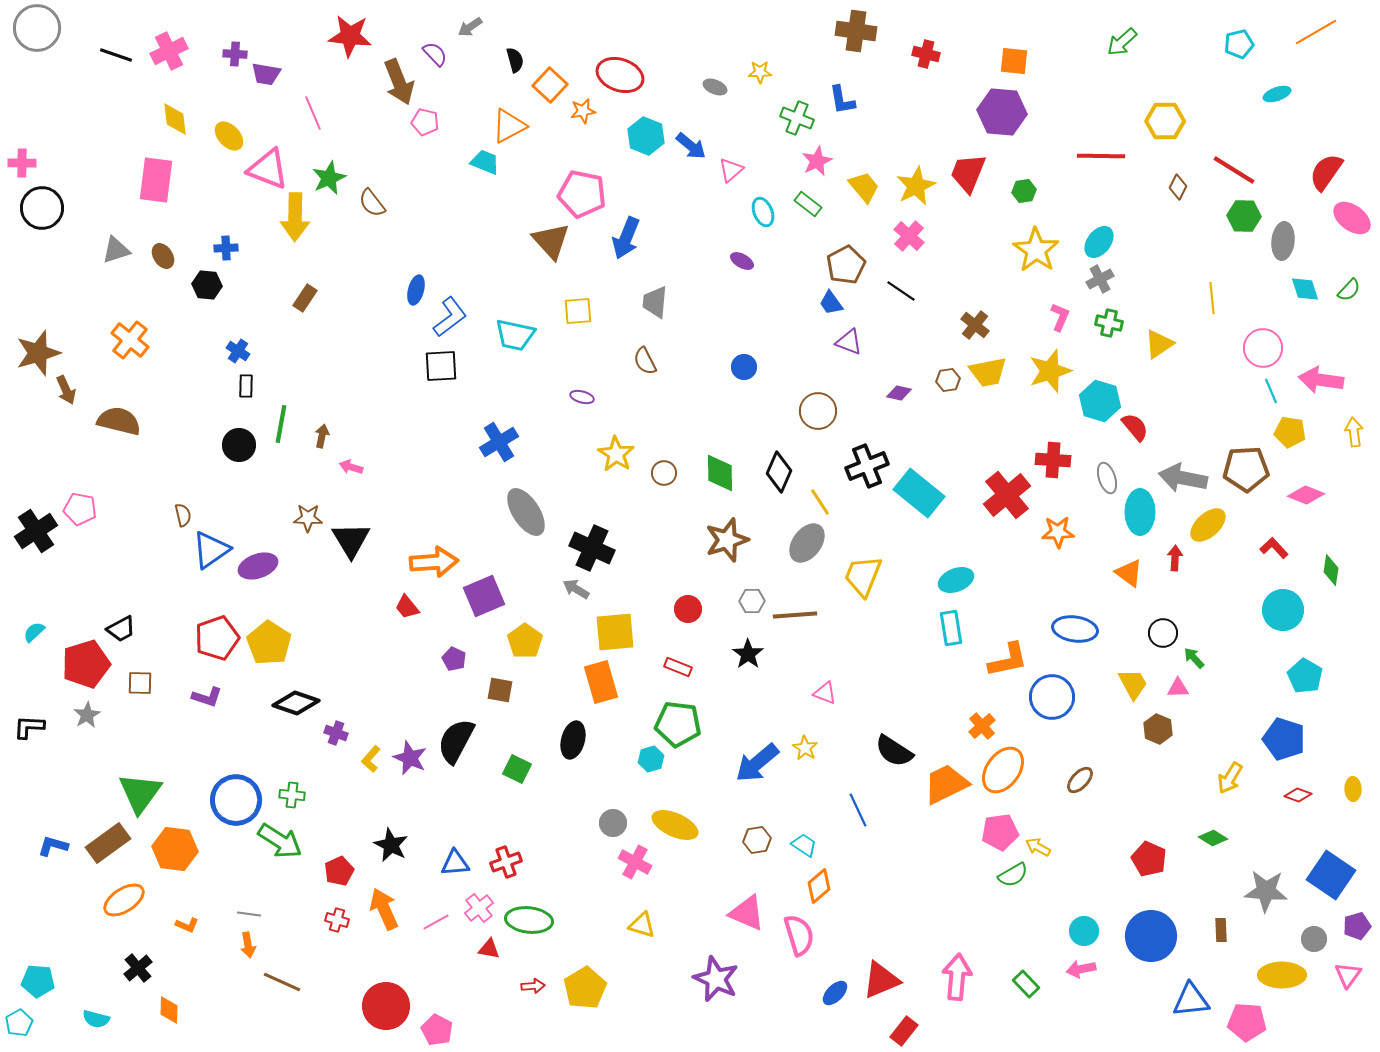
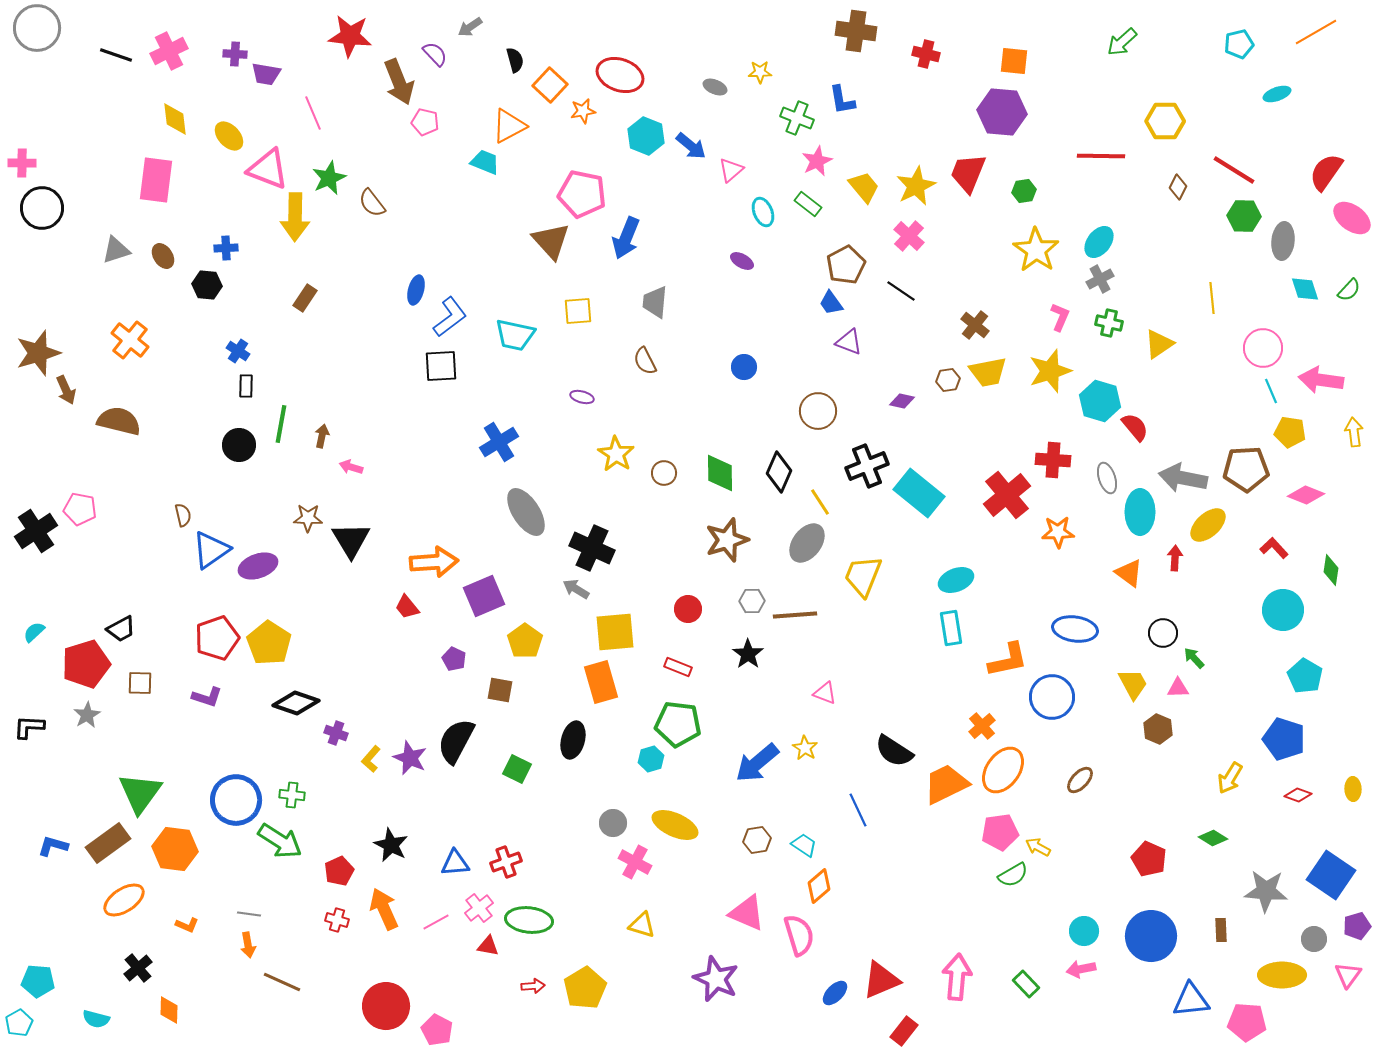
purple diamond at (899, 393): moved 3 px right, 8 px down
red triangle at (489, 949): moved 1 px left, 3 px up
